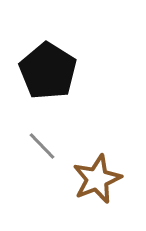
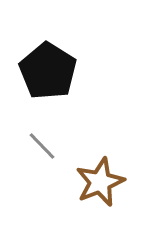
brown star: moved 3 px right, 3 px down
